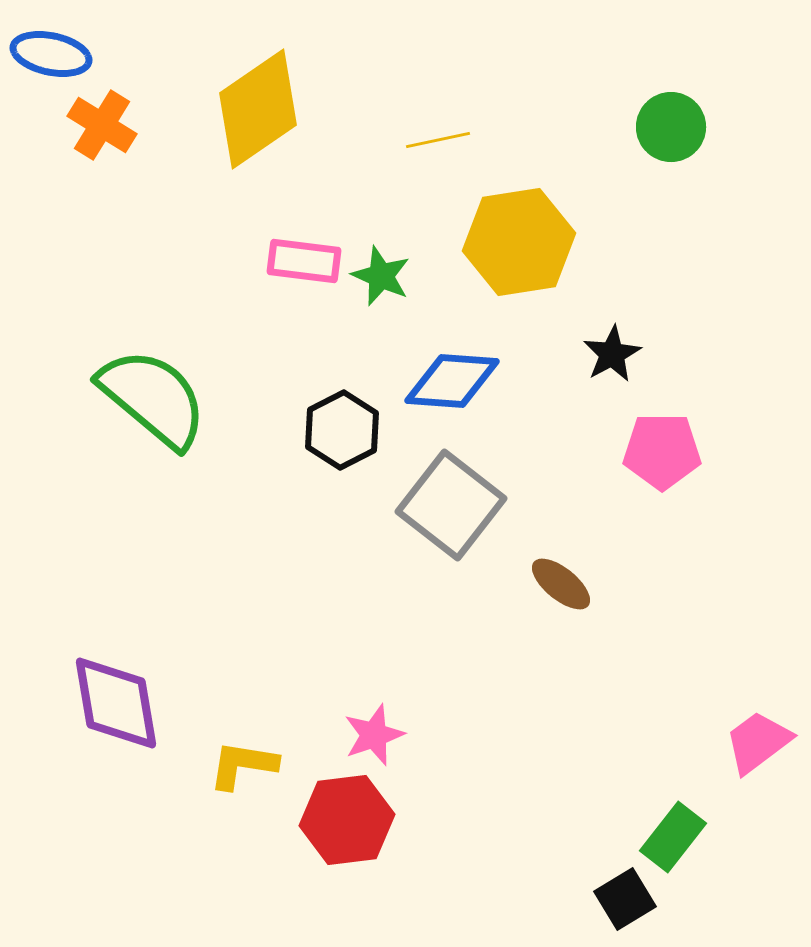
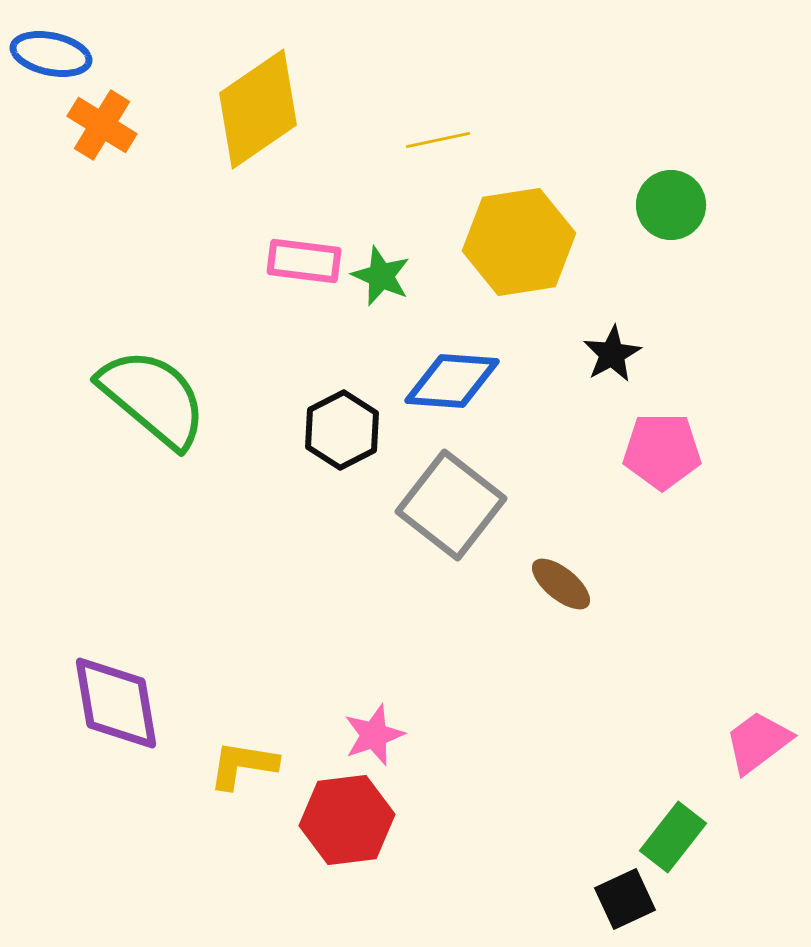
green circle: moved 78 px down
black square: rotated 6 degrees clockwise
